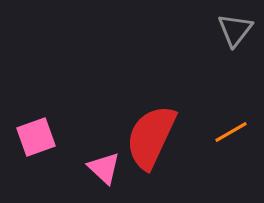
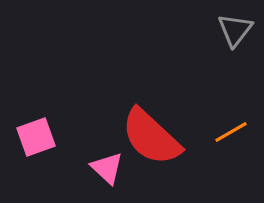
red semicircle: rotated 72 degrees counterclockwise
pink triangle: moved 3 px right
